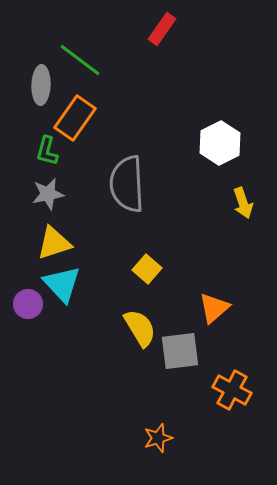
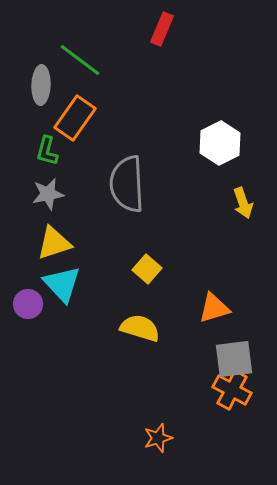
red rectangle: rotated 12 degrees counterclockwise
orange triangle: rotated 24 degrees clockwise
yellow semicircle: rotated 42 degrees counterclockwise
gray square: moved 54 px right, 8 px down
